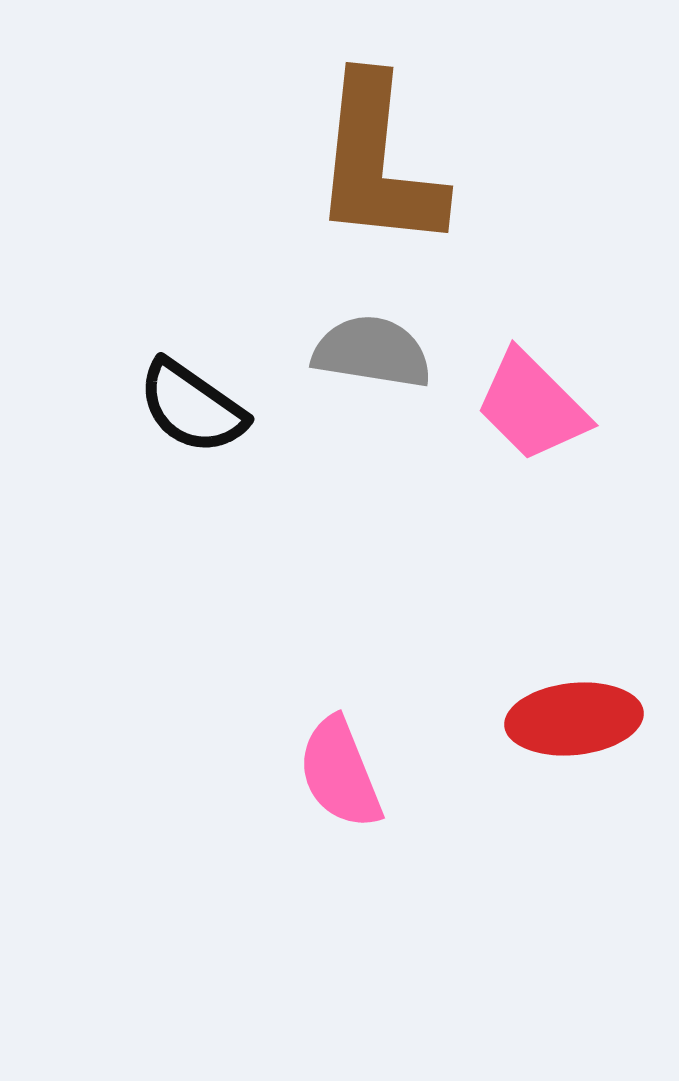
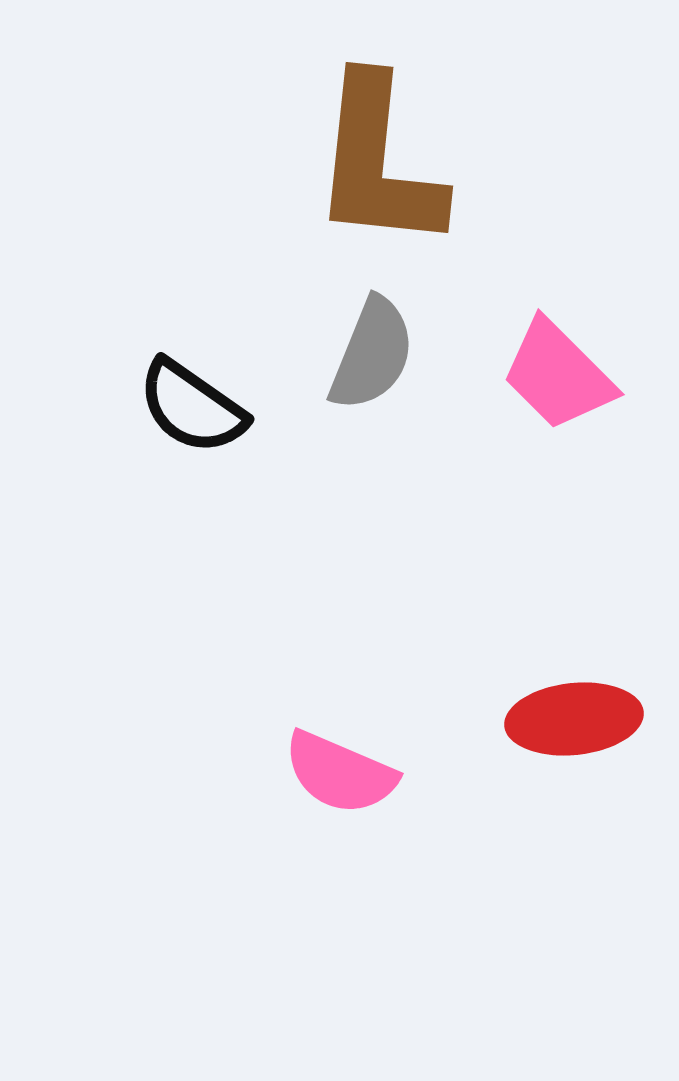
gray semicircle: moved 2 px down; rotated 103 degrees clockwise
pink trapezoid: moved 26 px right, 31 px up
pink semicircle: rotated 45 degrees counterclockwise
